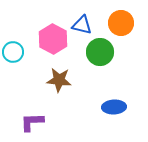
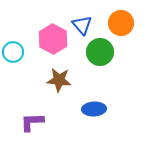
blue triangle: rotated 35 degrees clockwise
blue ellipse: moved 20 px left, 2 px down
